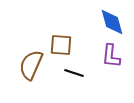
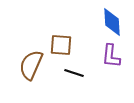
blue diamond: rotated 12 degrees clockwise
